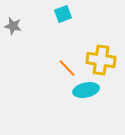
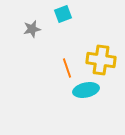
gray star: moved 19 px right, 3 px down; rotated 24 degrees counterclockwise
orange line: rotated 24 degrees clockwise
